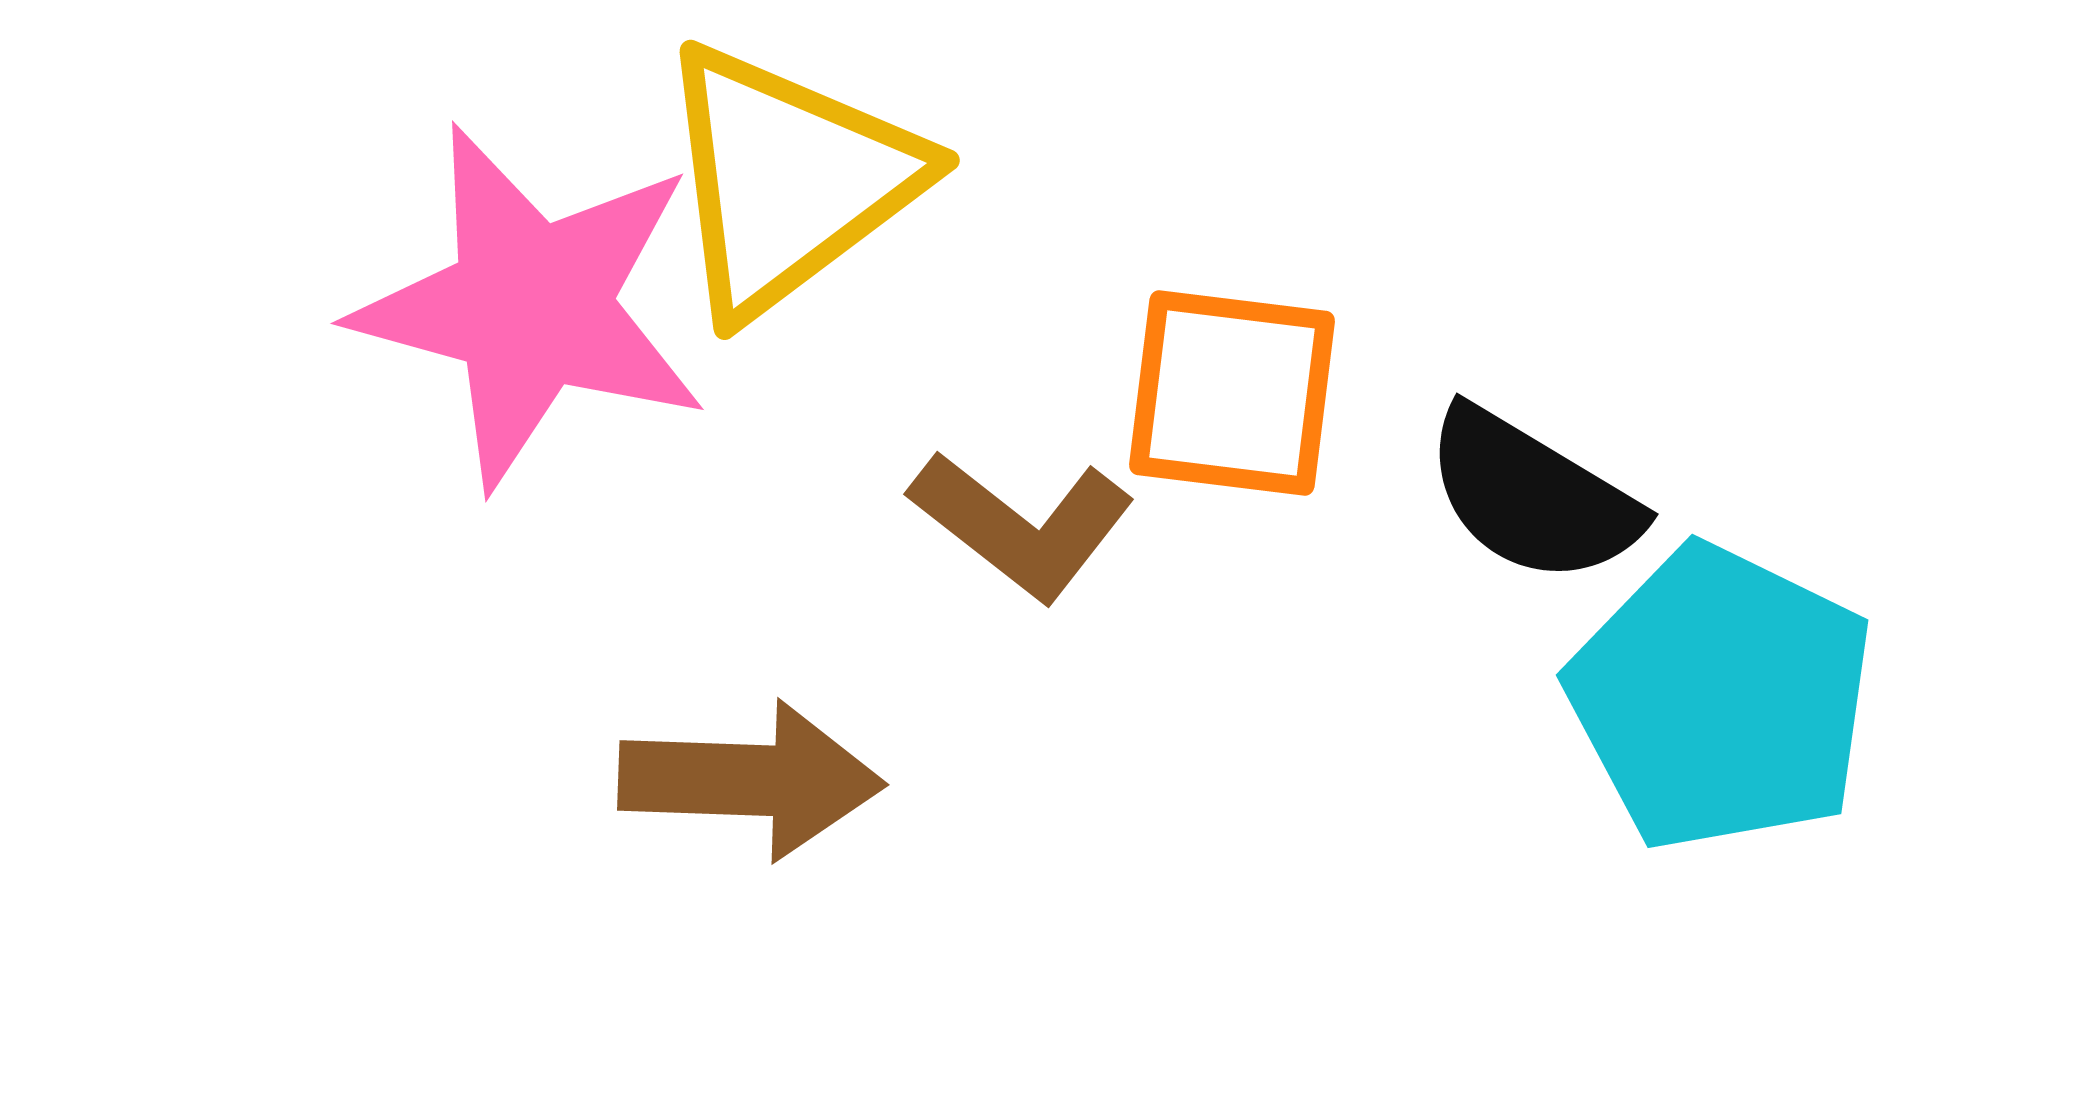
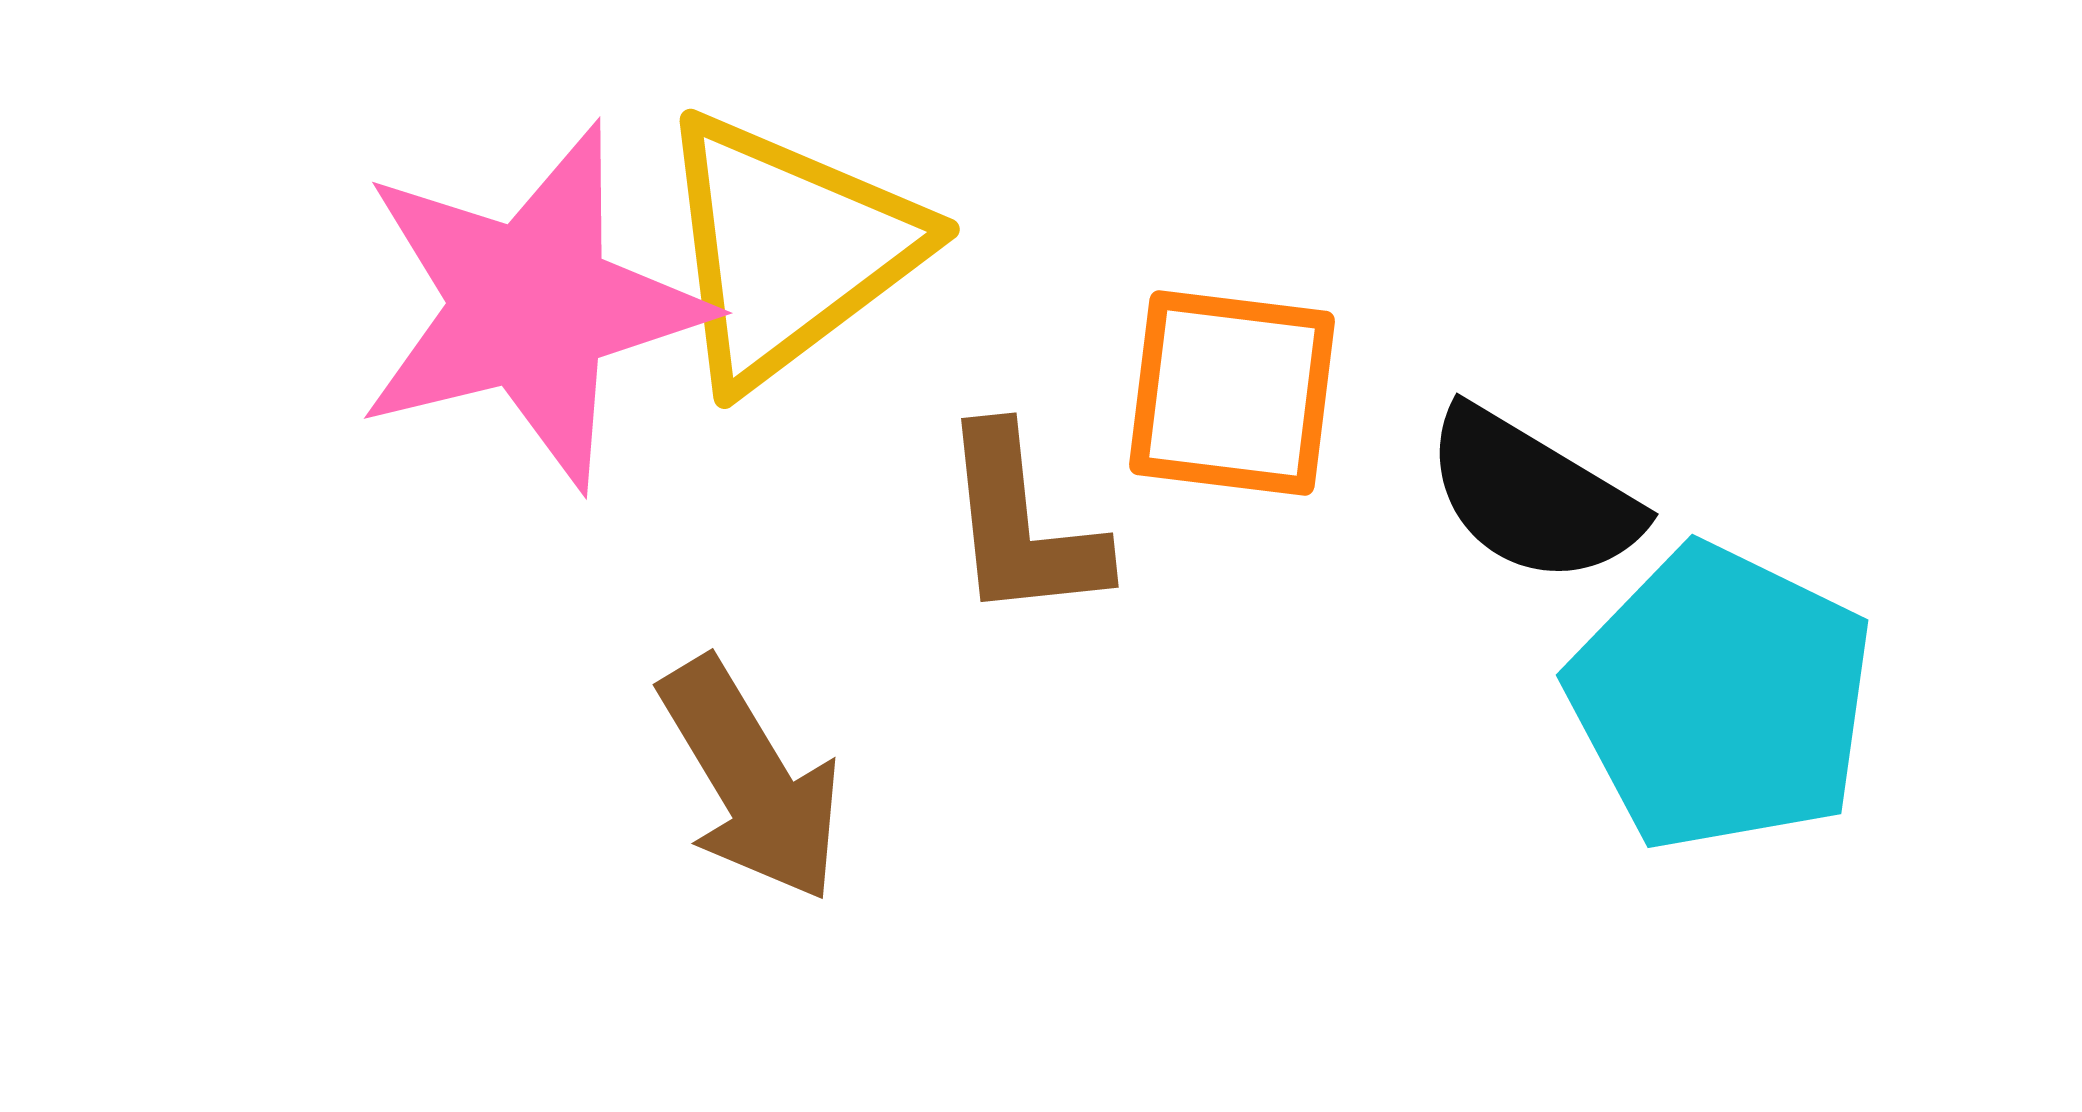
yellow triangle: moved 69 px down
pink star: rotated 29 degrees counterclockwise
brown L-shape: rotated 46 degrees clockwise
brown arrow: rotated 57 degrees clockwise
